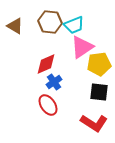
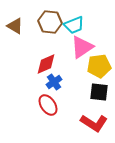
yellow pentagon: moved 2 px down
